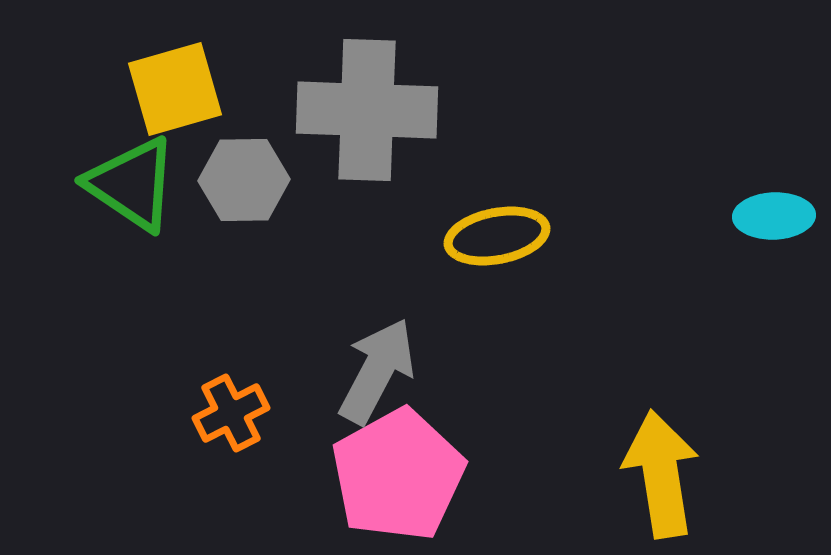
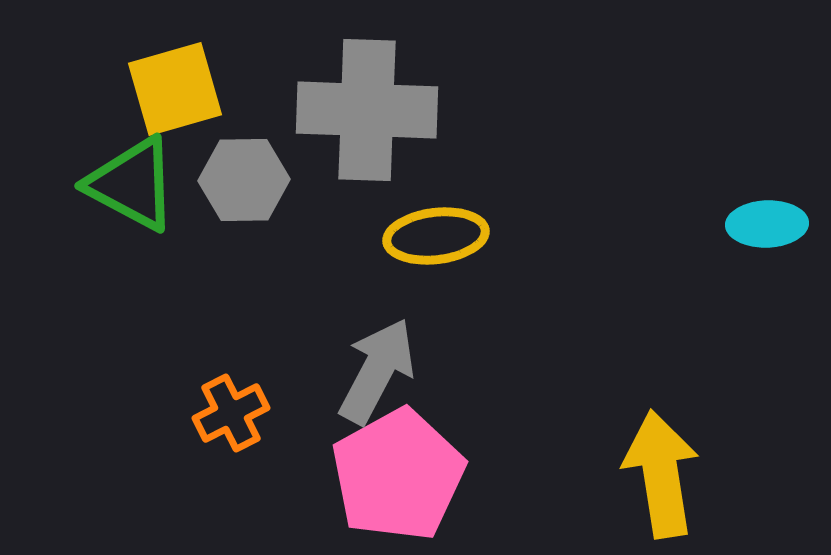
green triangle: rotated 6 degrees counterclockwise
cyan ellipse: moved 7 px left, 8 px down
yellow ellipse: moved 61 px left; rotated 4 degrees clockwise
